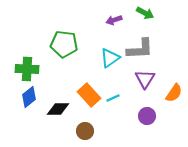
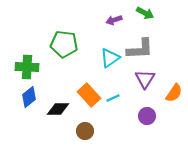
green cross: moved 2 px up
